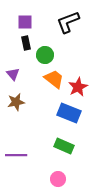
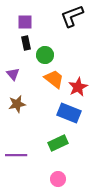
black L-shape: moved 4 px right, 6 px up
brown star: moved 1 px right, 2 px down
green rectangle: moved 6 px left, 3 px up; rotated 48 degrees counterclockwise
